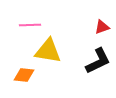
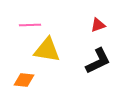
red triangle: moved 4 px left, 2 px up
yellow triangle: moved 1 px left, 1 px up
orange diamond: moved 5 px down
